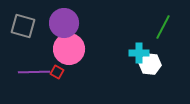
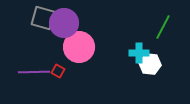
gray square: moved 20 px right, 8 px up
pink circle: moved 10 px right, 2 px up
red square: moved 1 px right, 1 px up
